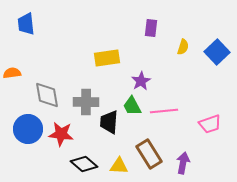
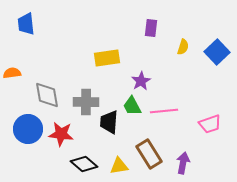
yellow triangle: rotated 12 degrees counterclockwise
